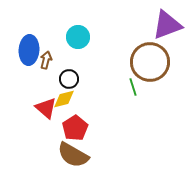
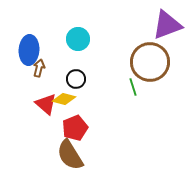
cyan circle: moved 2 px down
brown arrow: moved 7 px left, 8 px down
black circle: moved 7 px right
yellow diamond: rotated 30 degrees clockwise
red triangle: moved 4 px up
red pentagon: rotated 10 degrees clockwise
brown semicircle: moved 3 px left; rotated 28 degrees clockwise
